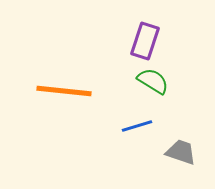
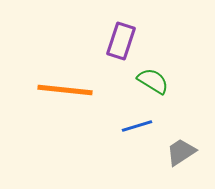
purple rectangle: moved 24 px left
orange line: moved 1 px right, 1 px up
gray trapezoid: rotated 52 degrees counterclockwise
